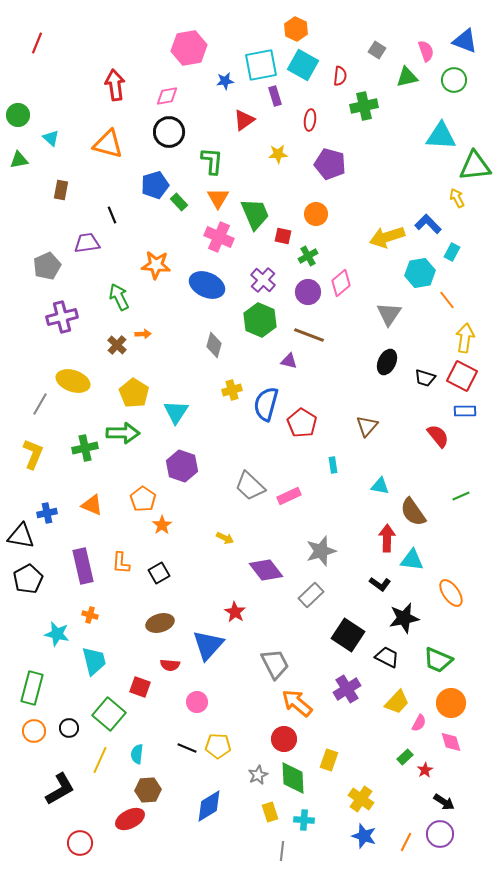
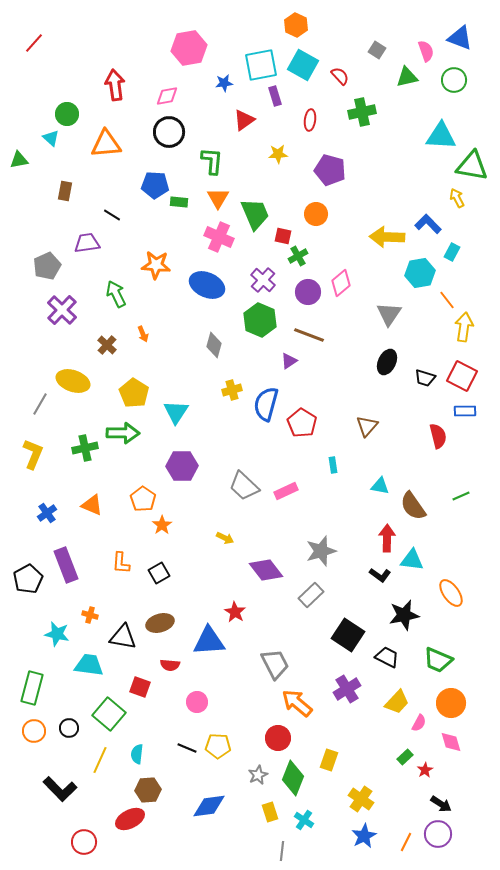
orange hexagon at (296, 29): moved 4 px up
blue triangle at (465, 41): moved 5 px left, 3 px up
red line at (37, 43): moved 3 px left; rotated 20 degrees clockwise
red semicircle at (340, 76): rotated 48 degrees counterclockwise
blue star at (225, 81): moved 1 px left, 2 px down
green cross at (364, 106): moved 2 px left, 6 px down
green circle at (18, 115): moved 49 px right, 1 px up
orange triangle at (108, 144): moved 2 px left; rotated 20 degrees counterclockwise
purple pentagon at (330, 164): moved 6 px down
green triangle at (475, 166): moved 3 px left; rotated 16 degrees clockwise
blue pentagon at (155, 185): rotated 20 degrees clockwise
brown rectangle at (61, 190): moved 4 px right, 1 px down
green rectangle at (179, 202): rotated 42 degrees counterclockwise
black line at (112, 215): rotated 36 degrees counterclockwise
yellow arrow at (387, 237): rotated 20 degrees clockwise
green cross at (308, 256): moved 10 px left
green arrow at (119, 297): moved 3 px left, 3 px up
purple cross at (62, 317): moved 7 px up; rotated 32 degrees counterclockwise
orange arrow at (143, 334): rotated 70 degrees clockwise
yellow arrow at (465, 338): moved 1 px left, 11 px up
brown cross at (117, 345): moved 10 px left
purple triangle at (289, 361): rotated 48 degrees counterclockwise
red semicircle at (438, 436): rotated 25 degrees clockwise
purple hexagon at (182, 466): rotated 20 degrees counterclockwise
gray trapezoid at (250, 486): moved 6 px left
pink rectangle at (289, 496): moved 3 px left, 5 px up
brown semicircle at (413, 512): moved 6 px up
blue cross at (47, 513): rotated 24 degrees counterclockwise
black triangle at (21, 536): moved 102 px right, 101 px down
purple rectangle at (83, 566): moved 17 px left, 1 px up; rotated 8 degrees counterclockwise
black L-shape at (380, 584): moved 9 px up
black star at (404, 618): moved 3 px up
blue triangle at (208, 645): moved 1 px right, 4 px up; rotated 44 degrees clockwise
cyan trapezoid at (94, 661): moved 5 px left, 4 px down; rotated 68 degrees counterclockwise
red circle at (284, 739): moved 6 px left, 1 px up
green diamond at (293, 778): rotated 24 degrees clockwise
black L-shape at (60, 789): rotated 76 degrees clockwise
black arrow at (444, 802): moved 3 px left, 2 px down
blue diamond at (209, 806): rotated 24 degrees clockwise
cyan cross at (304, 820): rotated 30 degrees clockwise
purple circle at (440, 834): moved 2 px left
blue star at (364, 836): rotated 25 degrees clockwise
red circle at (80, 843): moved 4 px right, 1 px up
